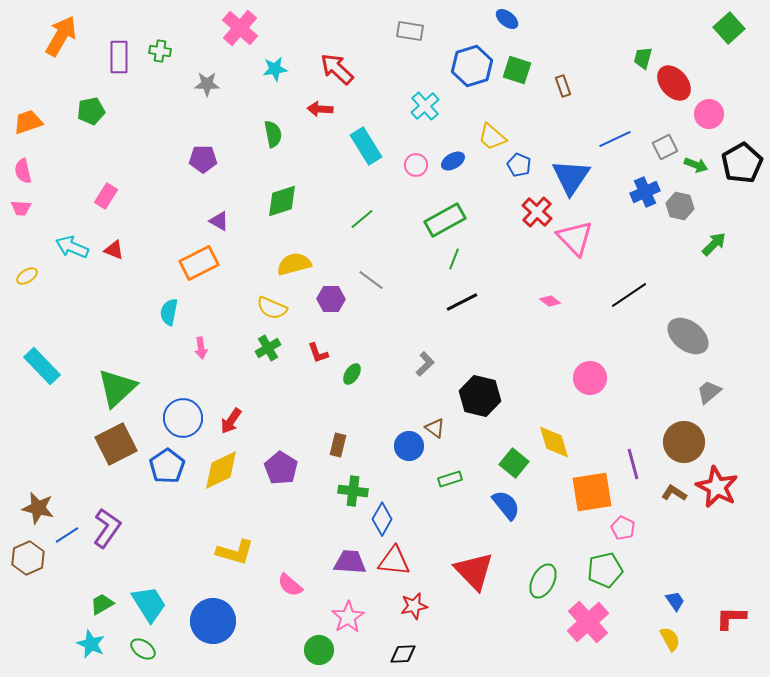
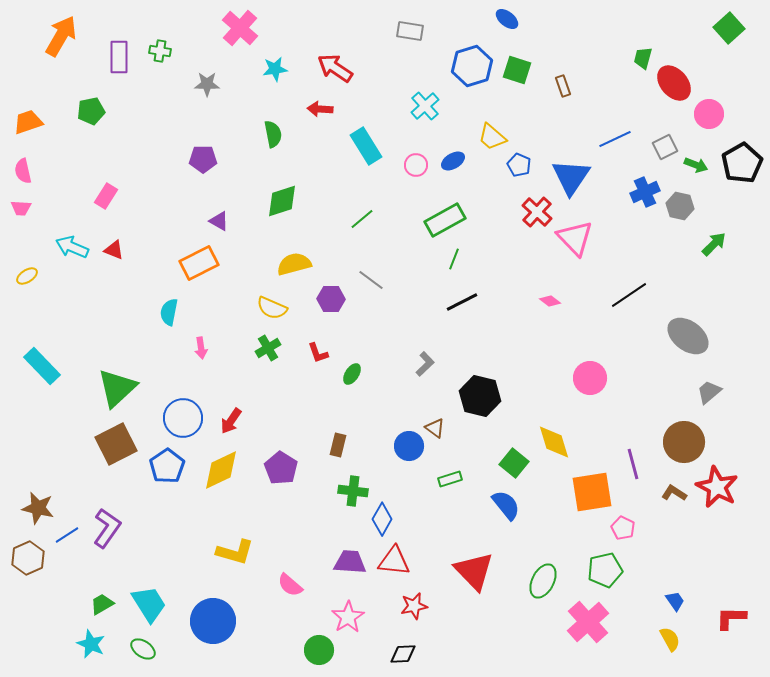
red arrow at (337, 69): moved 2 px left, 1 px up; rotated 9 degrees counterclockwise
